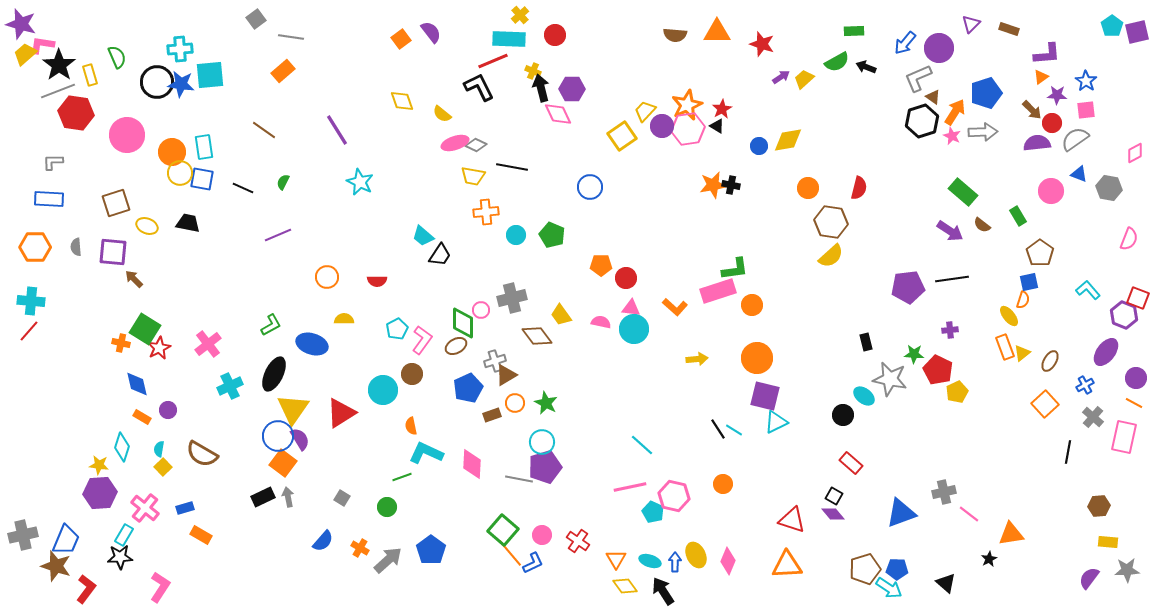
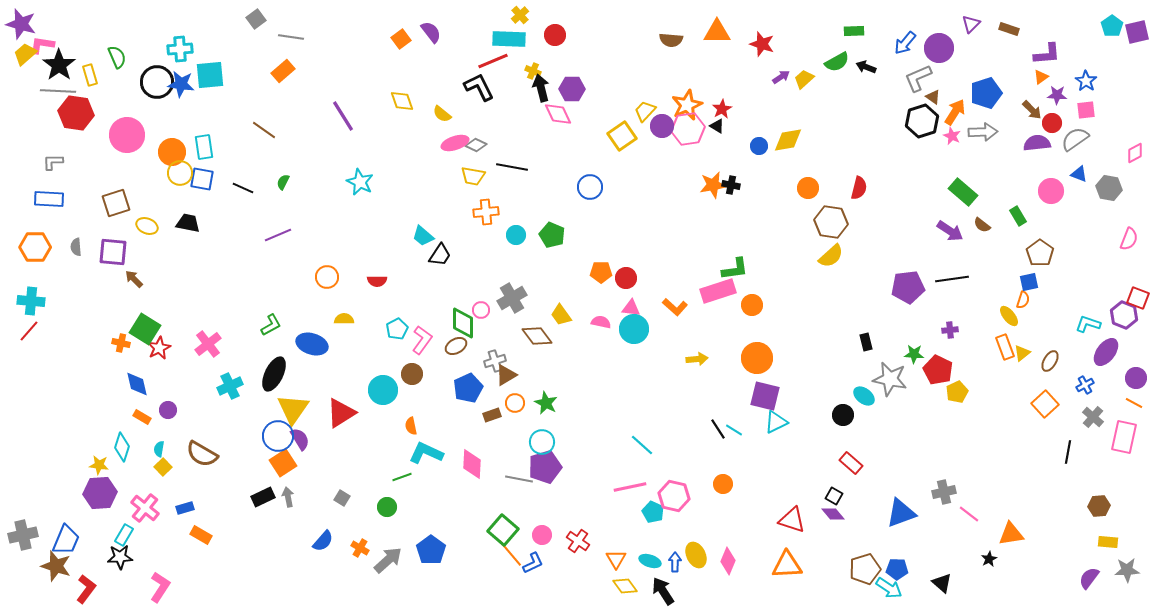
brown semicircle at (675, 35): moved 4 px left, 5 px down
gray line at (58, 91): rotated 24 degrees clockwise
purple line at (337, 130): moved 6 px right, 14 px up
orange pentagon at (601, 265): moved 7 px down
cyan L-shape at (1088, 290): moved 34 px down; rotated 30 degrees counterclockwise
gray cross at (512, 298): rotated 16 degrees counterclockwise
orange square at (283, 463): rotated 20 degrees clockwise
black triangle at (946, 583): moved 4 px left
